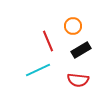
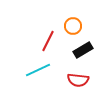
red line: rotated 50 degrees clockwise
black rectangle: moved 2 px right
